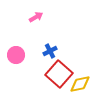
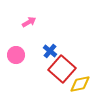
pink arrow: moved 7 px left, 5 px down
blue cross: rotated 24 degrees counterclockwise
red square: moved 3 px right, 5 px up
